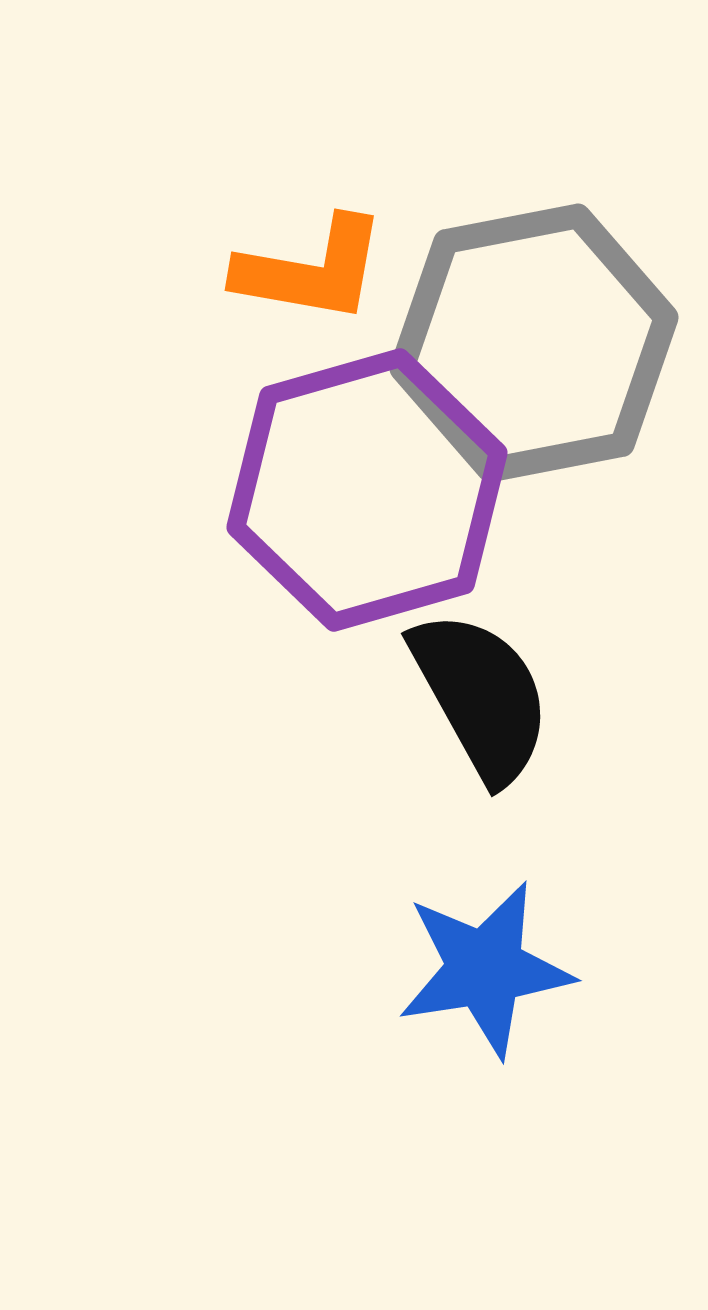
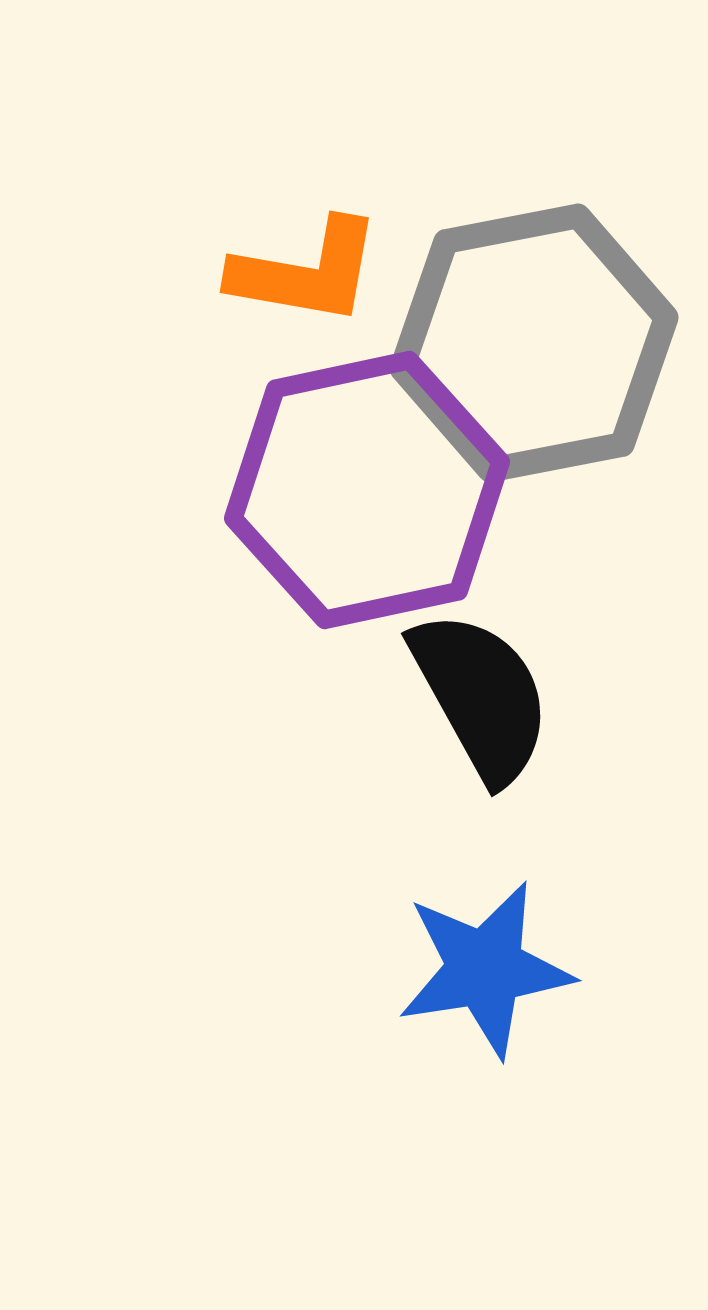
orange L-shape: moved 5 px left, 2 px down
purple hexagon: rotated 4 degrees clockwise
